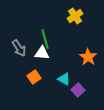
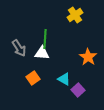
yellow cross: moved 1 px up
green line: rotated 18 degrees clockwise
orange square: moved 1 px left, 1 px down
